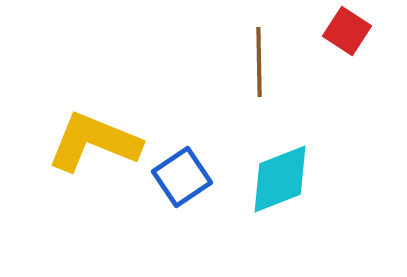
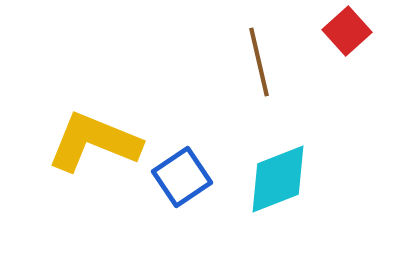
red square: rotated 15 degrees clockwise
brown line: rotated 12 degrees counterclockwise
cyan diamond: moved 2 px left
